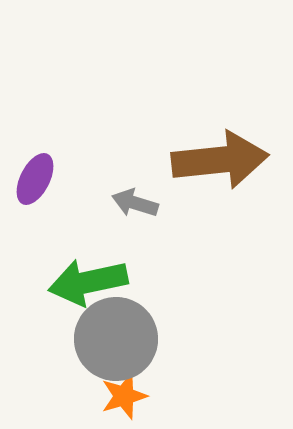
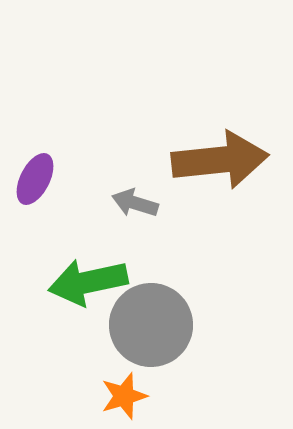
gray circle: moved 35 px right, 14 px up
